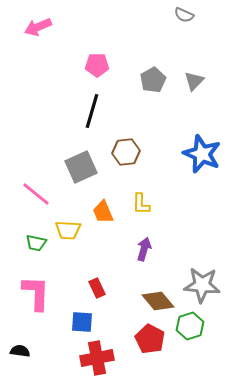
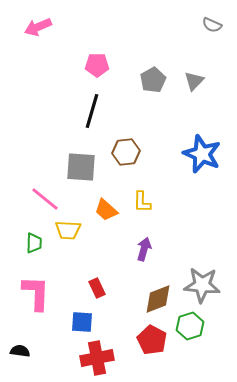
gray semicircle: moved 28 px right, 10 px down
gray square: rotated 28 degrees clockwise
pink line: moved 9 px right, 5 px down
yellow L-shape: moved 1 px right, 2 px up
orange trapezoid: moved 3 px right, 2 px up; rotated 25 degrees counterclockwise
green trapezoid: moved 2 px left; rotated 100 degrees counterclockwise
brown diamond: moved 2 px up; rotated 72 degrees counterclockwise
red pentagon: moved 2 px right, 1 px down
